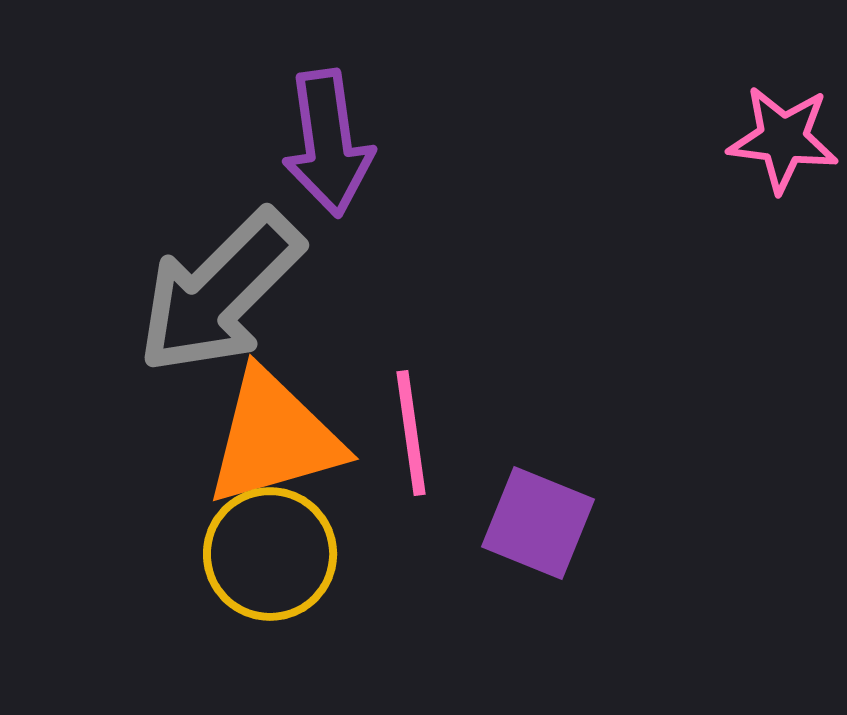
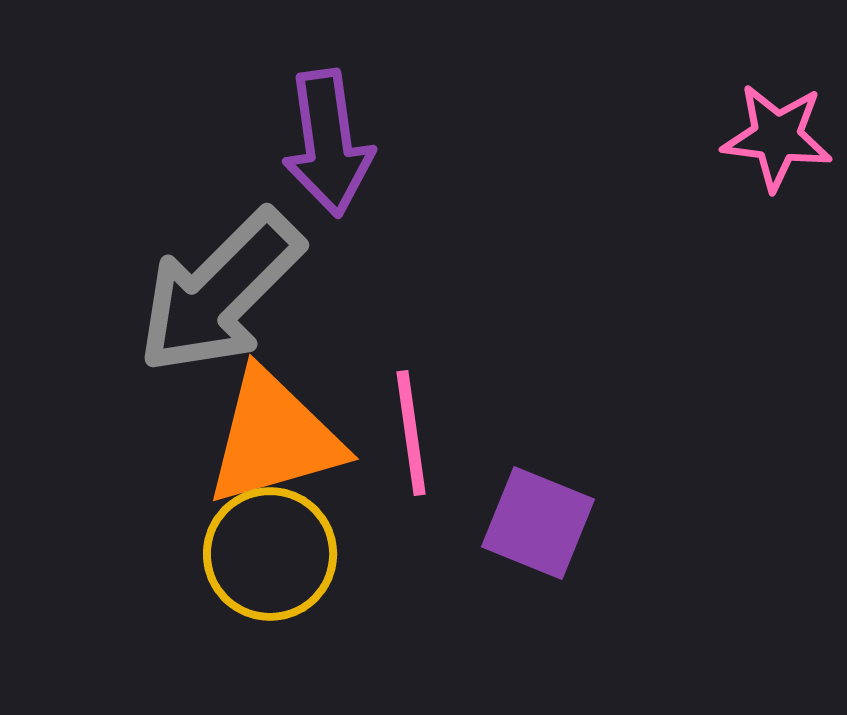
pink star: moved 6 px left, 2 px up
